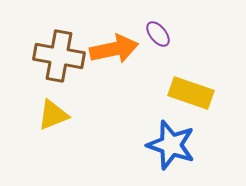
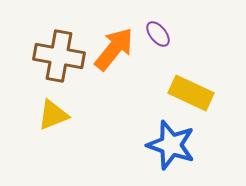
orange arrow: rotated 39 degrees counterclockwise
yellow rectangle: rotated 6 degrees clockwise
